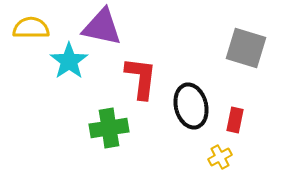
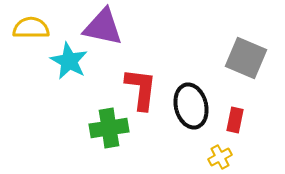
purple triangle: moved 1 px right
gray square: moved 10 px down; rotated 6 degrees clockwise
cyan star: rotated 9 degrees counterclockwise
red L-shape: moved 11 px down
